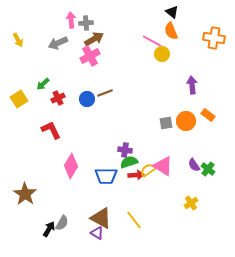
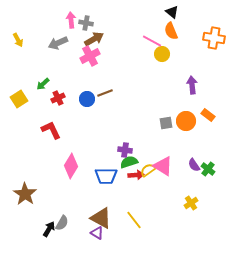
gray cross: rotated 16 degrees clockwise
